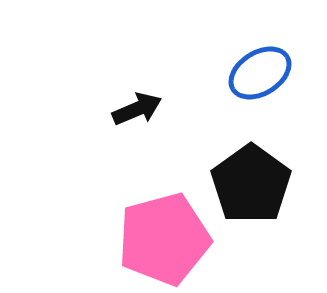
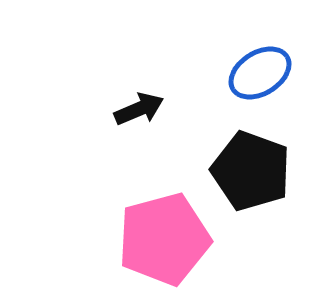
black arrow: moved 2 px right
black pentagon: moved 13 px up; rotated 16 degrees counterclockwise
